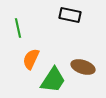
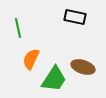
black rectangle: moved 5 px right, 2 px down
green trapezoid: moved 1 px right, 1 px up
